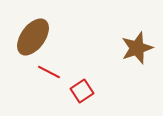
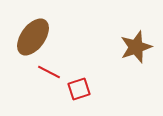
brown star: moved 1 px left, 1 px up
red square: moved 3 px left, 2 px up; rotated 15 degrees clockwise
